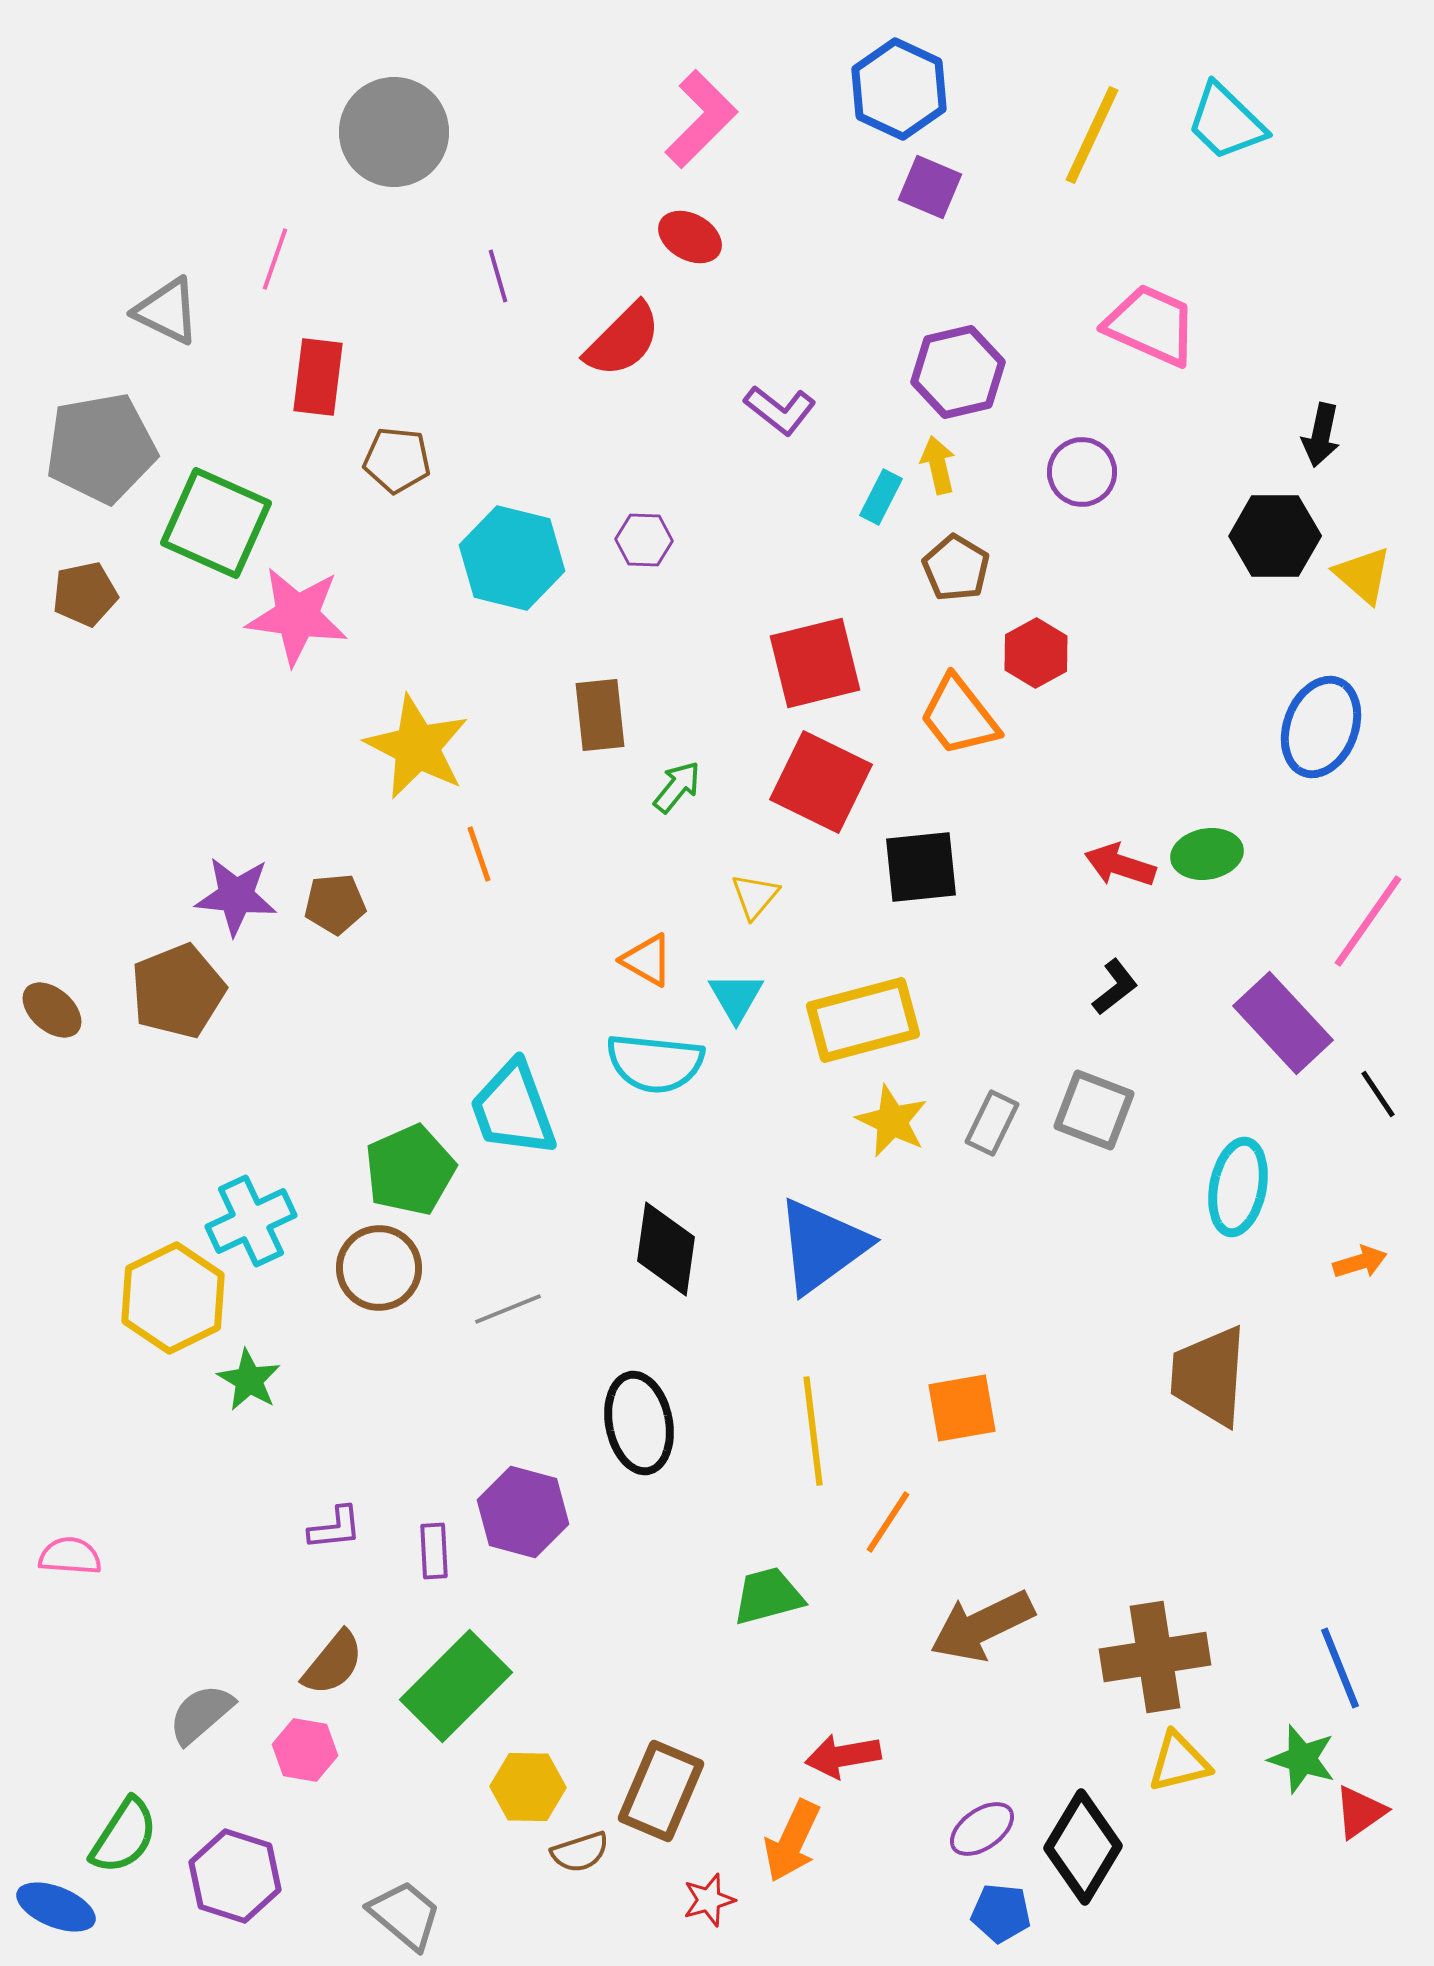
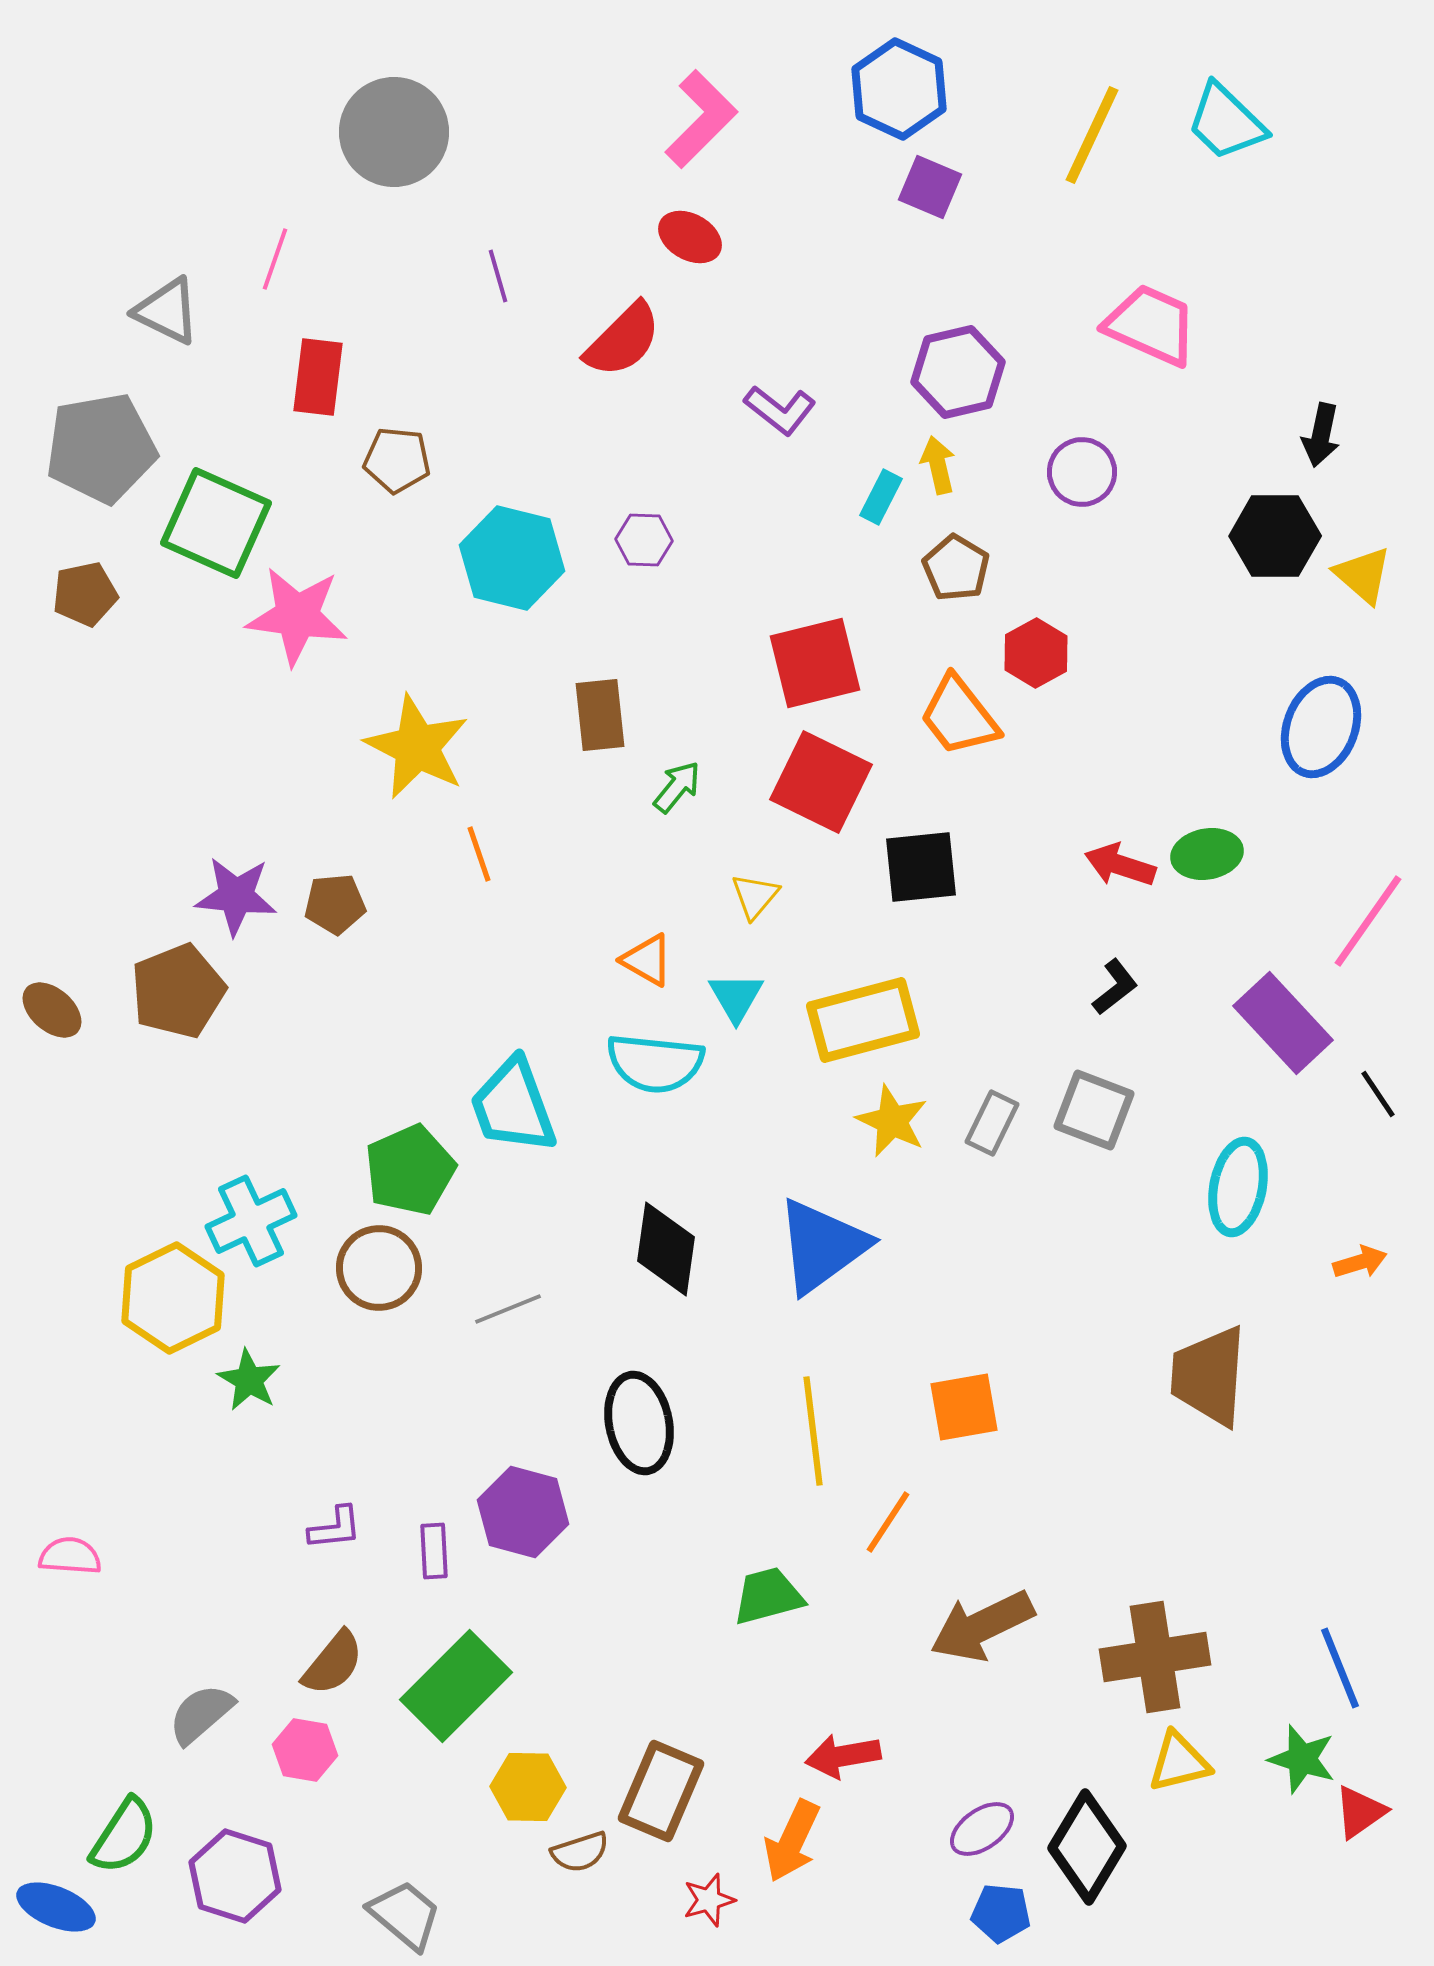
cyan trapezoid at (513, 1109): moved 3 px up
orange square at (962, 1408): moved 2 px right, 1 px up
black diamond at (1083, 1847): moved 4 px right
